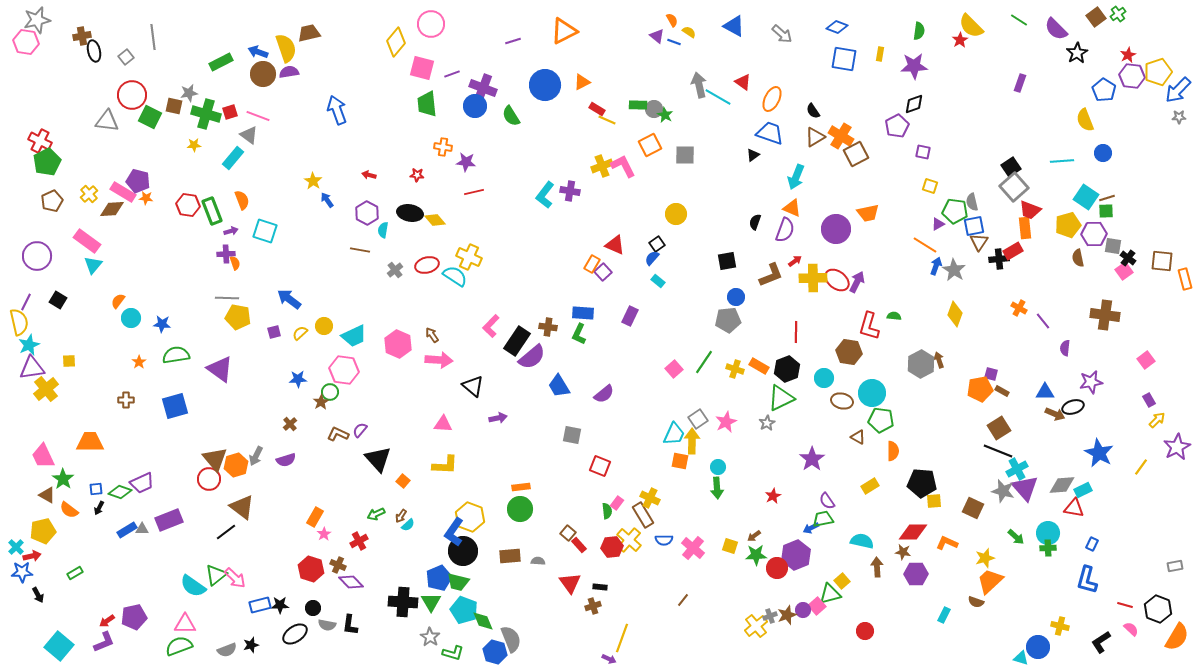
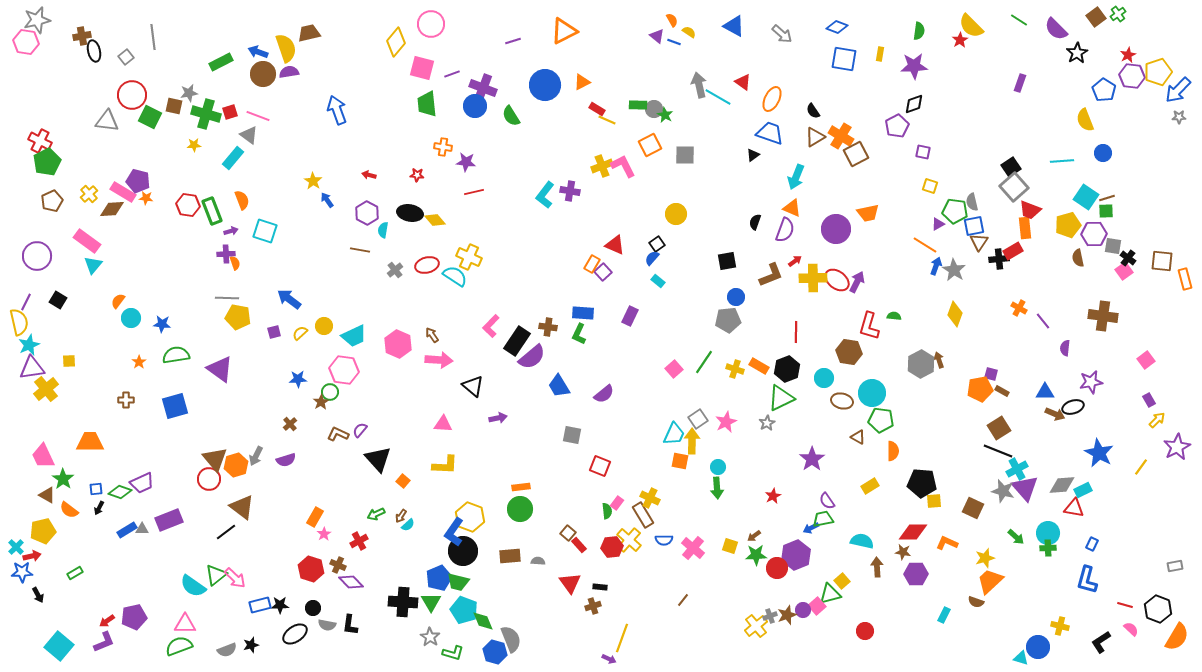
brown cross at (1105, 315): moved 2 px left, 1 px down
